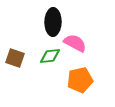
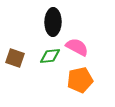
pink semicircle: moved 2 px right, 4 px down
